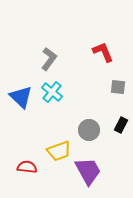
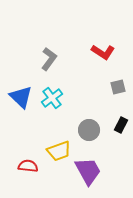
red L-shape: rotated 145 degrees clockwise
gray square: rotated 21 degrees counterclockwise
cyan cross: moved 6 px down; rotated 15 degrees clockwise
red semicircle: moved 1 px right, 1 px up
